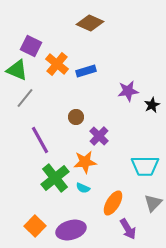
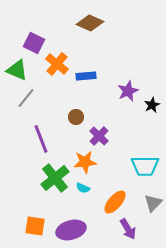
purple square: moved 3 px right, 3 px up
blue rectangle: moved 5 px down; rotated 12 degrees clockwise
purple star: rotated 15 degrees counterclockwise
gray line: moved 1 px right
purple line: moved 1 px right, 1 px up; rotated 8 degrees clockwise
orange ellipse: moved 2 px right, 1 px up; rotated 10 degrees clockwise
orange square: rotated 35 degrees counterclockwise
